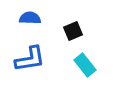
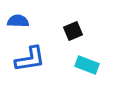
blue semicircle: moved 12 px left, 3 px down
cyan rectangle: moved 2 px right; rotated 30 degrees counterclockwise
